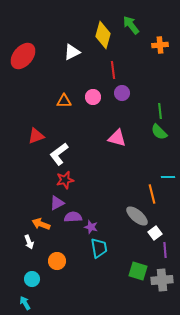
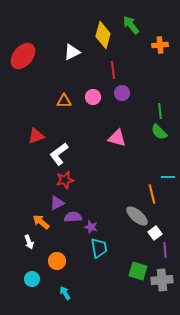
orange arrow: moved 2 px up; rotated 18 degrees clockwise
cyan arrow: moved 40 px right, 10 px up
